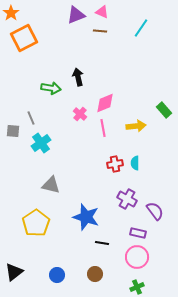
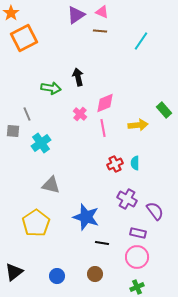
purple triangle: rotated 12 degrees counterclockwise
cyan line: moved 13 px down
gray line: moved 4 px left, 4 px up
yellow arrow: moved 2 px right, 1 px up
red cross: rotated 14 degrees counterclockwise
blue circle: moved 1 px down
